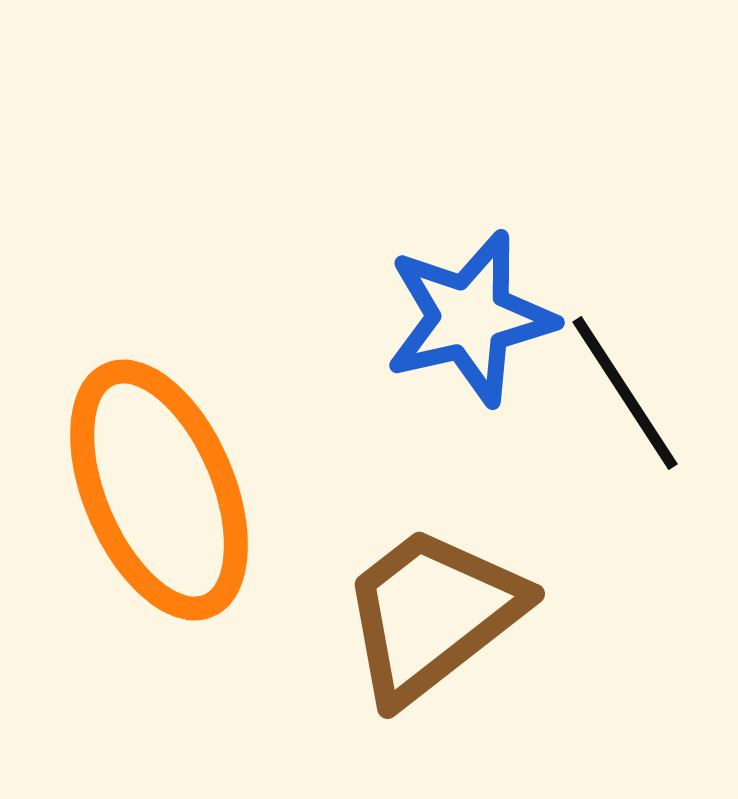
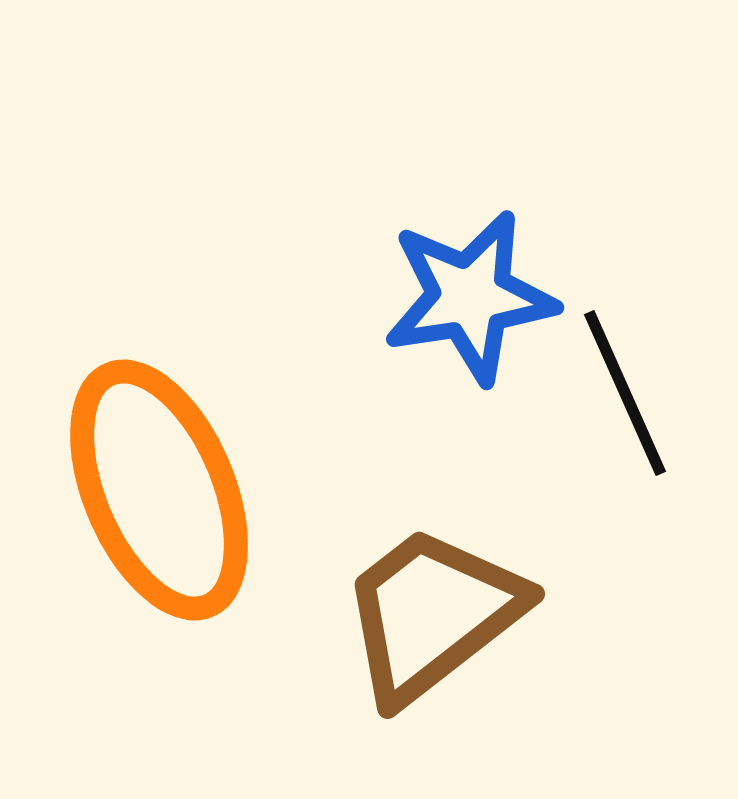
blue star: moved 21 px up; rotated 4 degrees clockwise
black line: rotated 9 degrees clockwise
